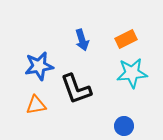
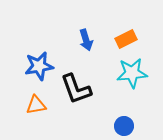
blue arrow: moved 4 px right
